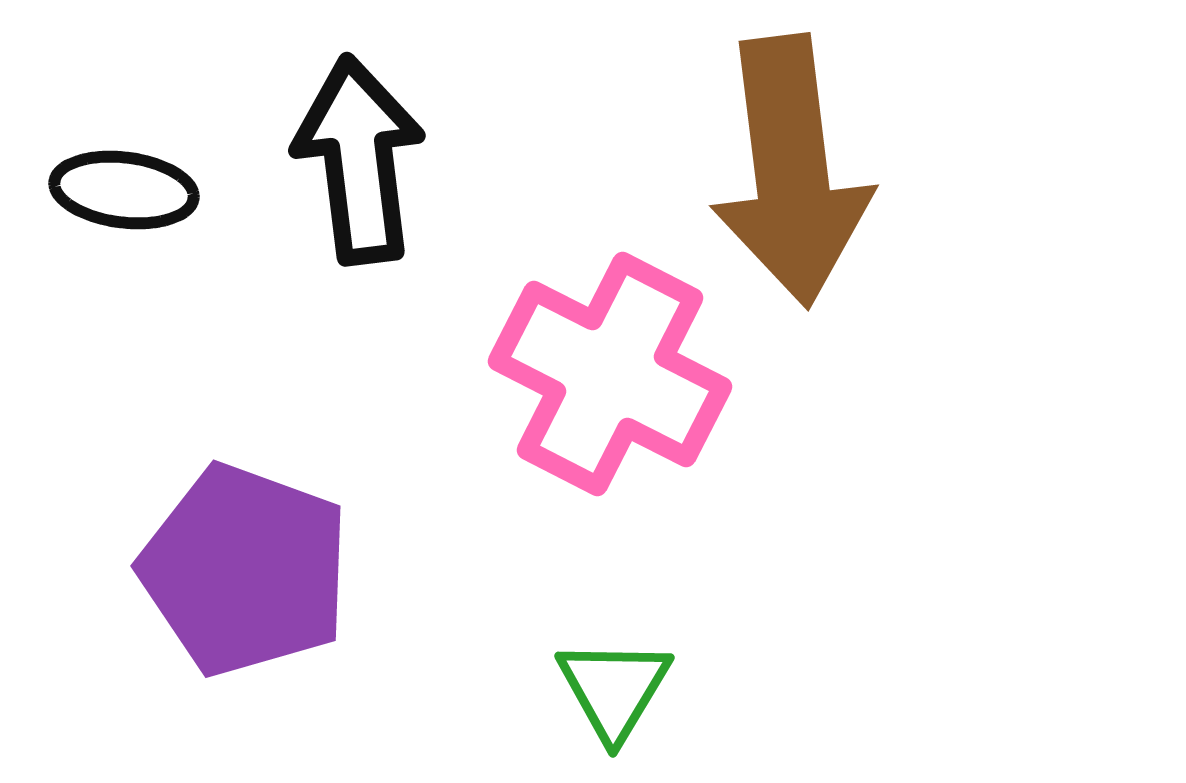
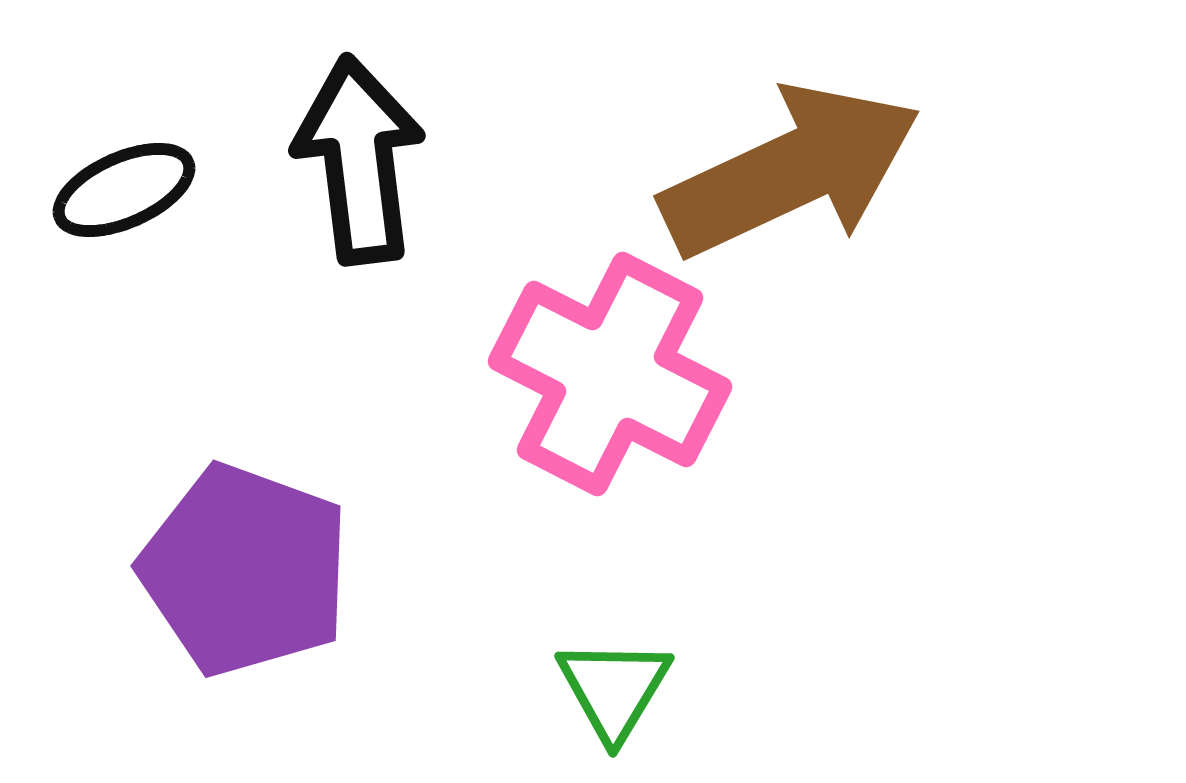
brown arrow: rotated 108 degrees counterclockwise
black ellipse: rotated 31 degrees counterclockwise
